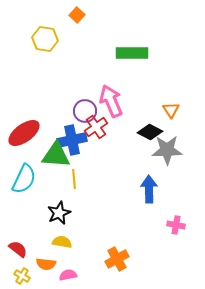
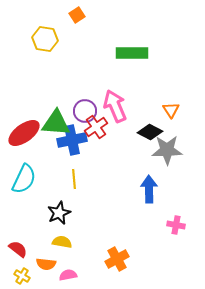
orange square: rotated 14 degrees clockwise
pink arrow: moved 4 px right, 5 px down
green triangle: moved 32 px up
